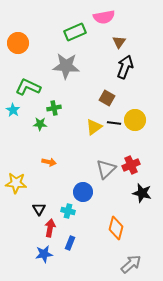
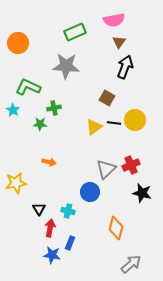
pink semicircle: moved 10 px right, 3 px down
yellow star: rotated 15 degrees counterclockwise
blue circle: moved 7 px right
blue star: moved 8 px right, 1 px down; rotated 18 degrees clockwise
